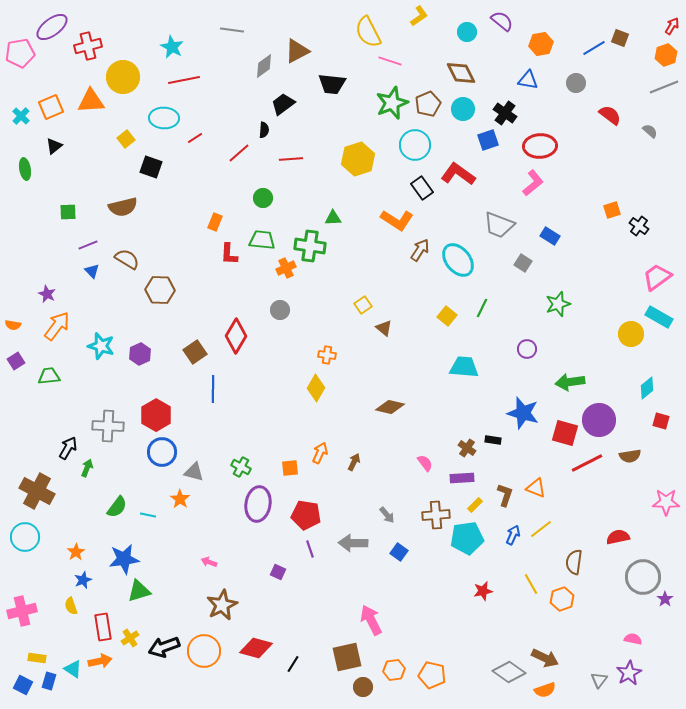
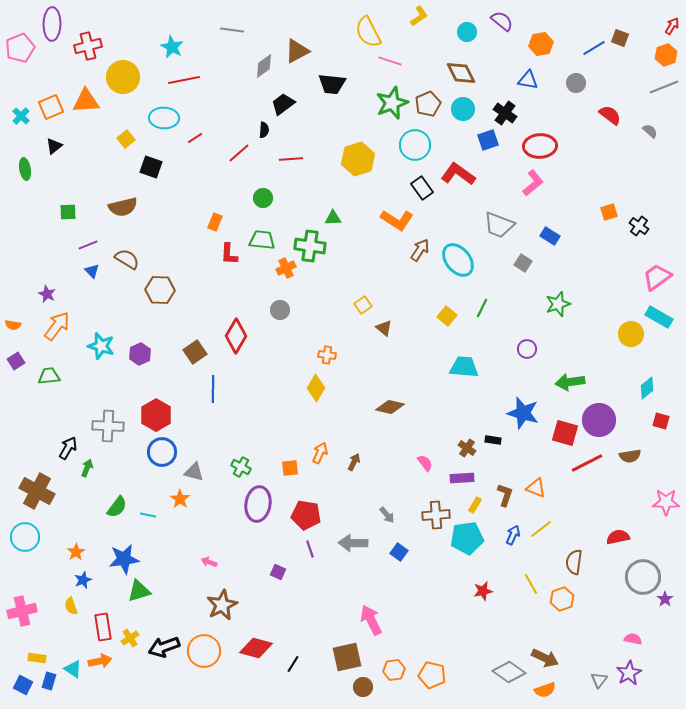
purple ellipse at (52, 27): moved 3 px up; rotated 52 degrees counterclockwise
pink pentagon at (20, 53): moved 5 px up; rotated 12 degrees counterclockwise
orange triangle at (91, 101): moved 5 px left
orange square at (612, 210): moved 3 px left, 2 px down
yellow rectangle at (475, 505): rotated 14 degrees counterclockwise
